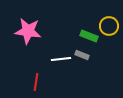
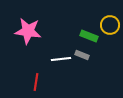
yellow circle: moved 1 px right, 1 px up
